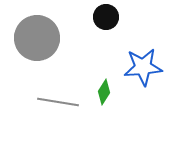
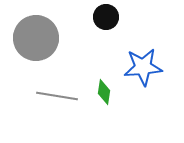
gray circle: moved 1 px left
green diamond: rotated 25 degrees counterclockwise
gray line: moved 1 px left, 6 px up
